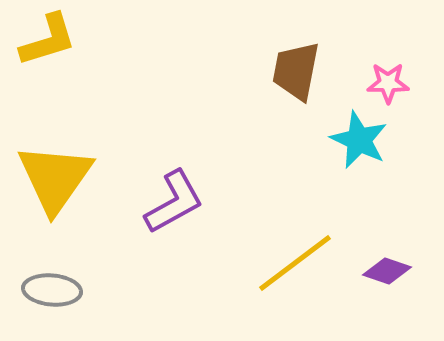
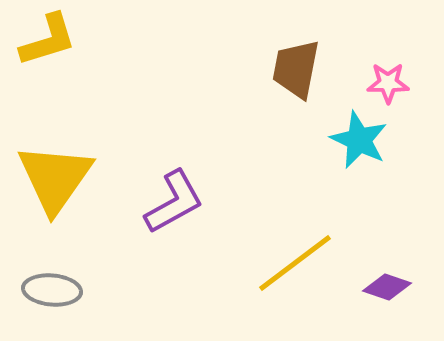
brown trapezoid: moved 2 px up
purple diamond: moved 16 px down
